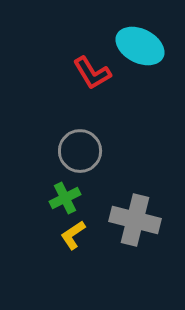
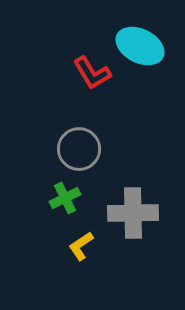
gray circle: moved 1 px left, 2 px up
gray cross: moved 2 px left, 7 px up; rotated 15 degrees counterclockwise
yellow L-shape: moved 8 px right, 11 px down
